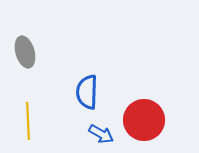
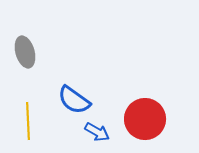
blue semicircle: moved 13 px left, 8 px down; rotated 56 degrees counterclockwise
red circle: moved 1 px right, 1 px up
blue arrow: moved 4 px left, 2 px up
